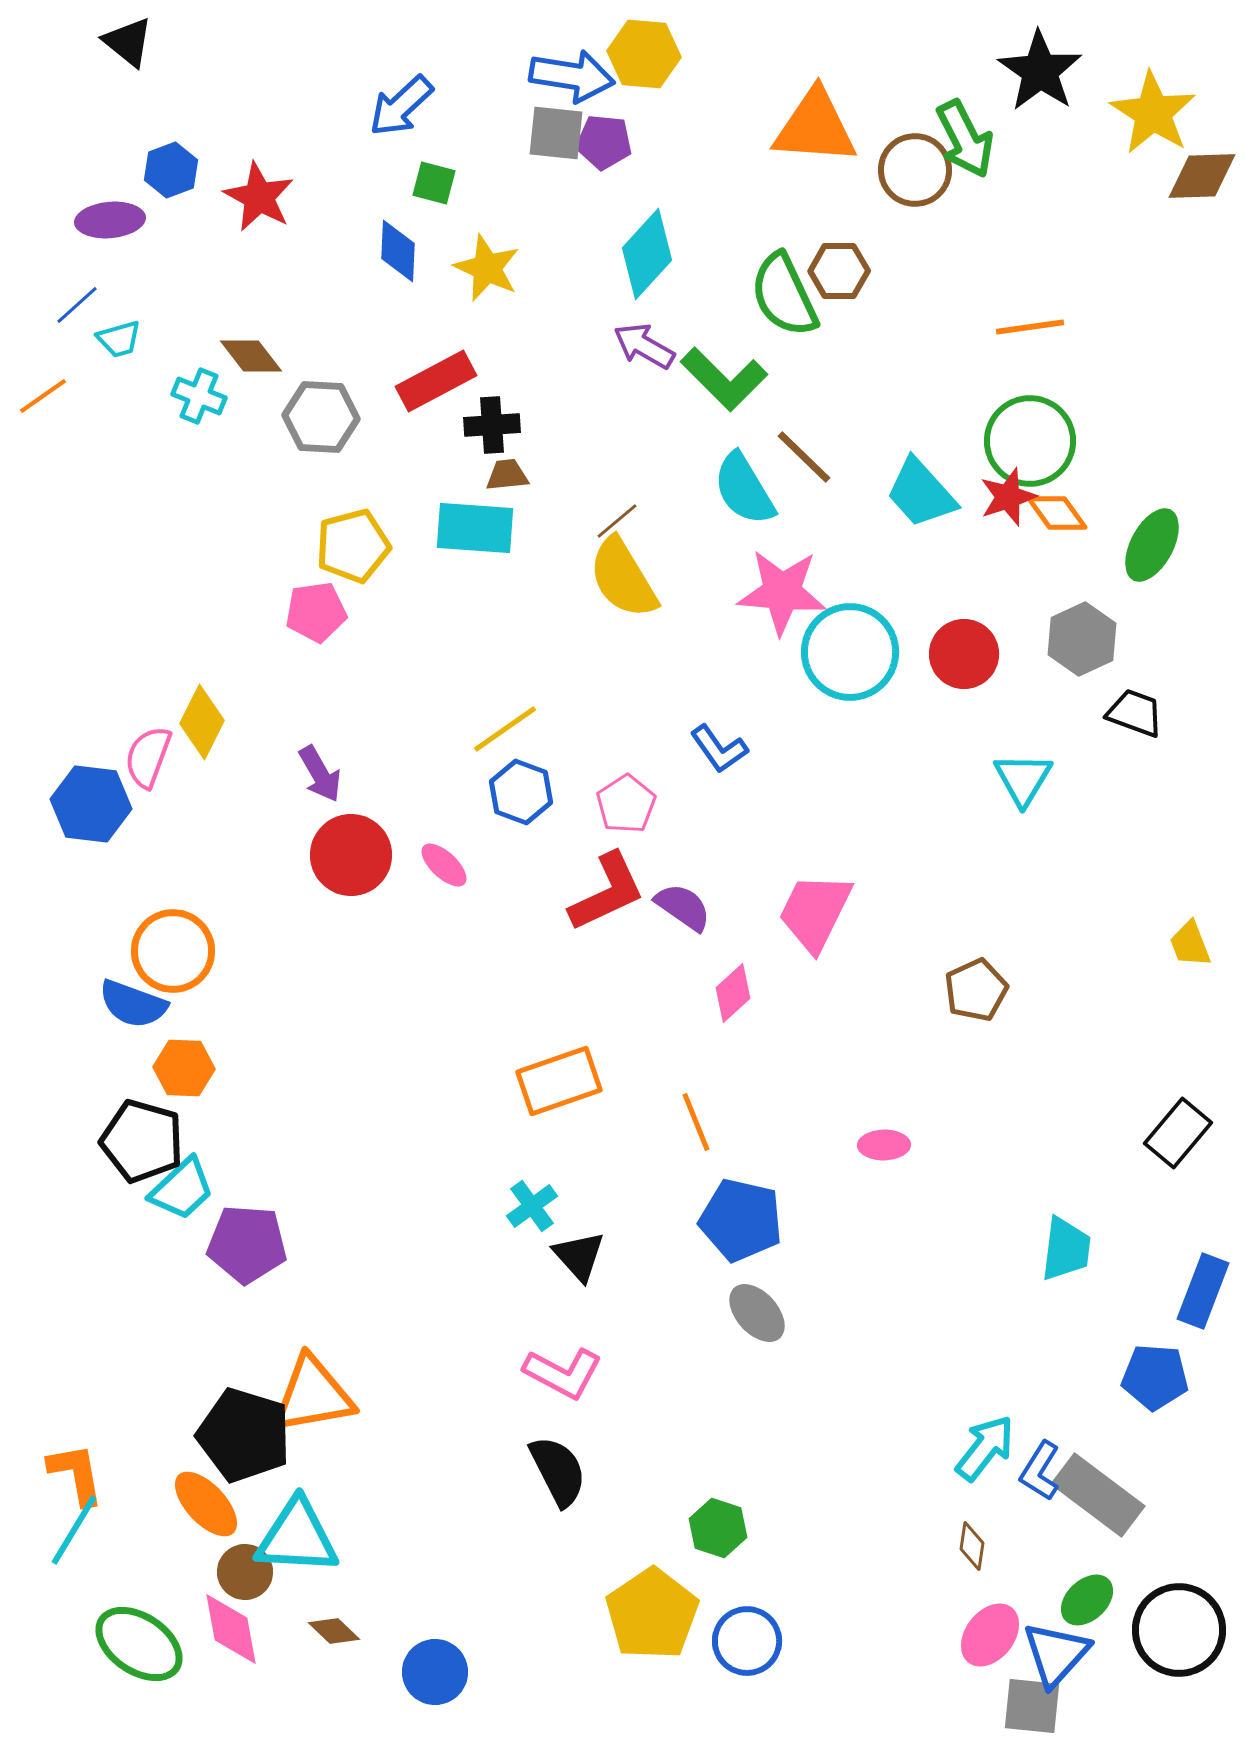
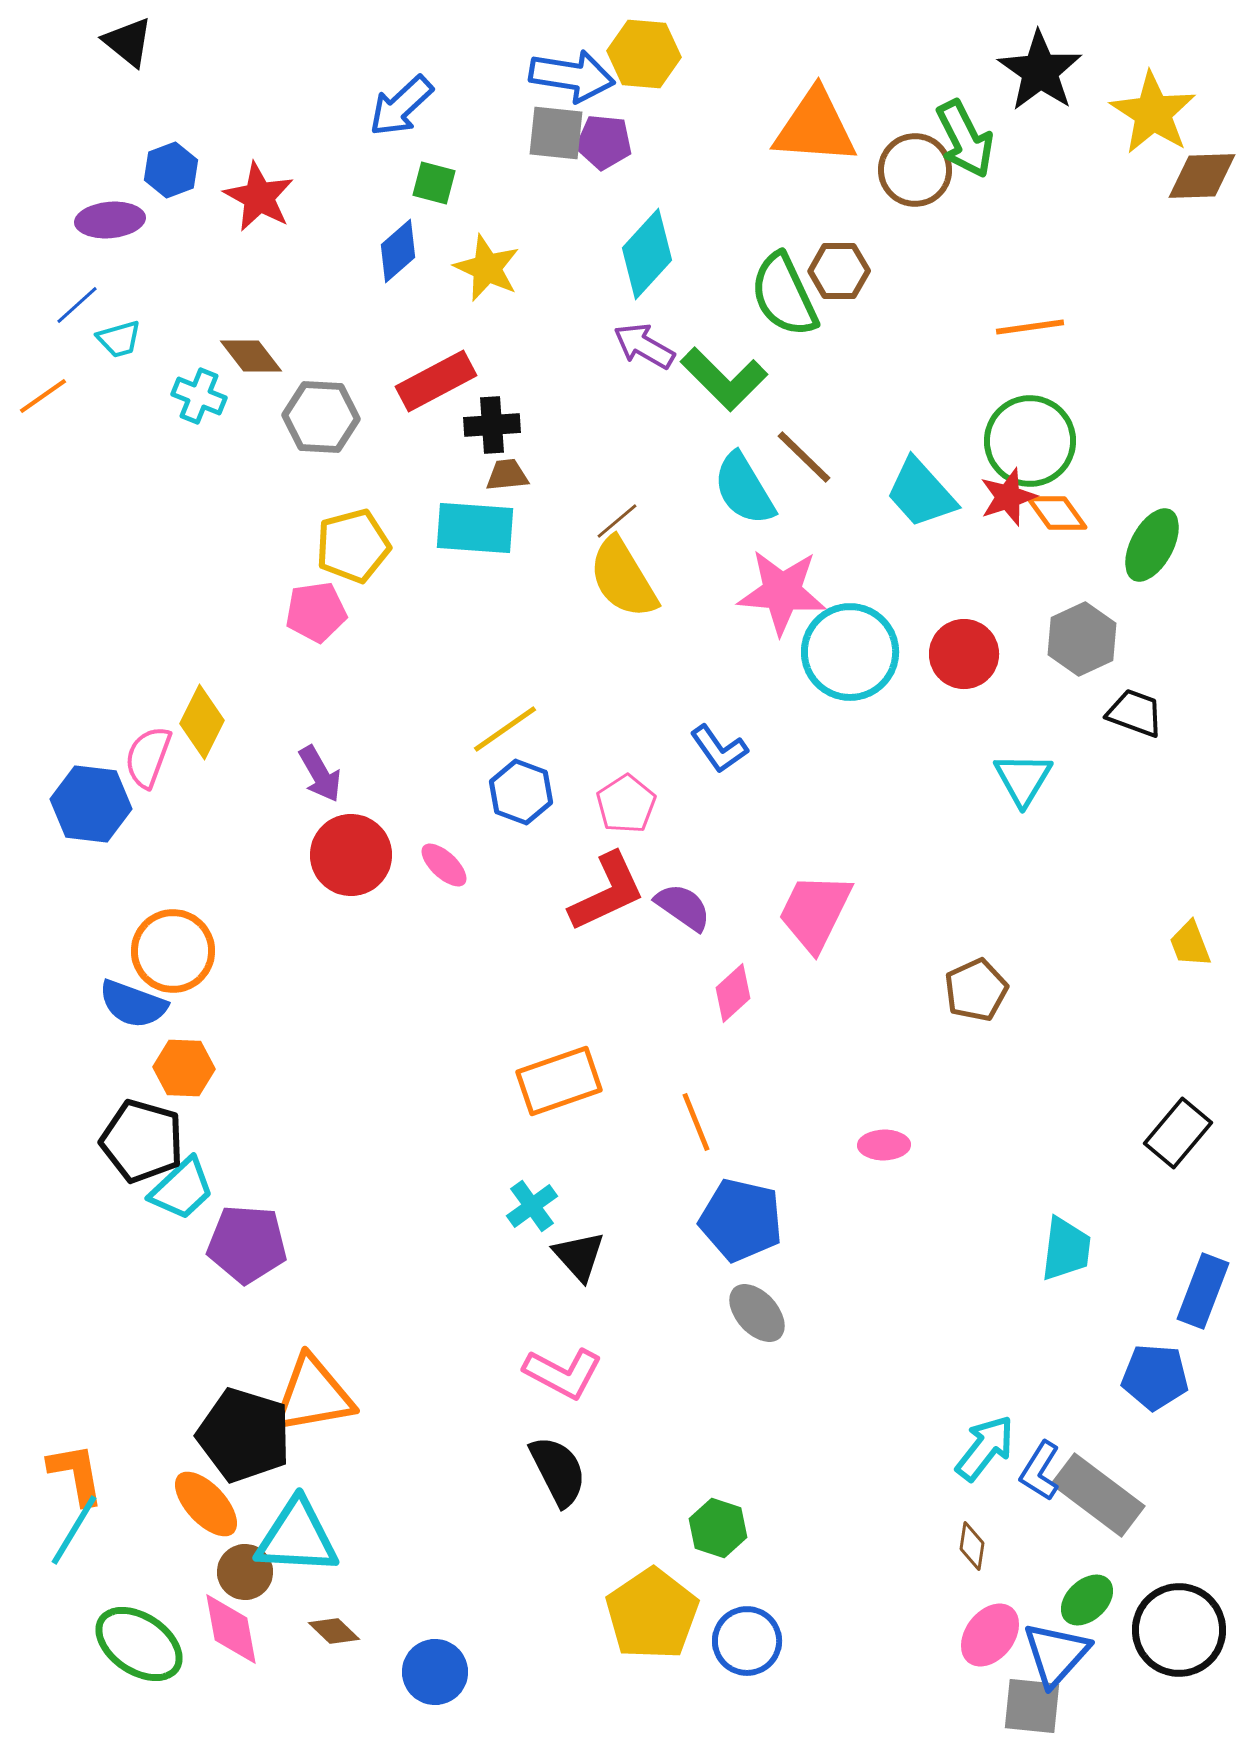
blue diamond at (398, 251): rotated 46 degrees clockwise
